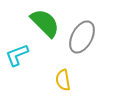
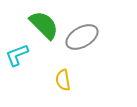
green semicircle: moved 1 px left, 2 px down
gray ellipse: rotated 32 degrees clockwise
